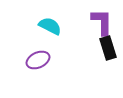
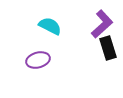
purple L-shape: moved 2 px down; rotated 48 degrees clockwise
purple ellipse: rotated 10 degrees clockwise
